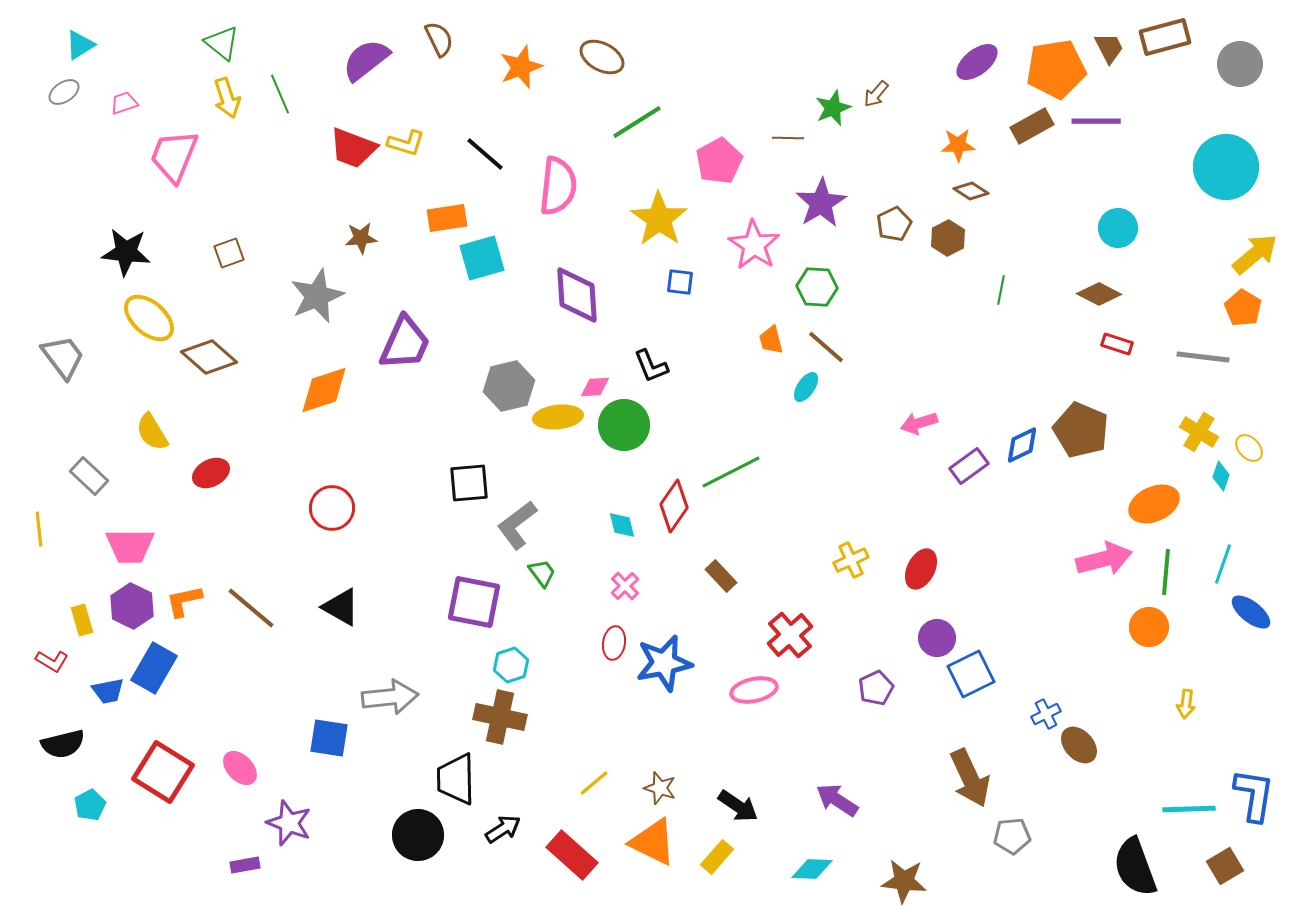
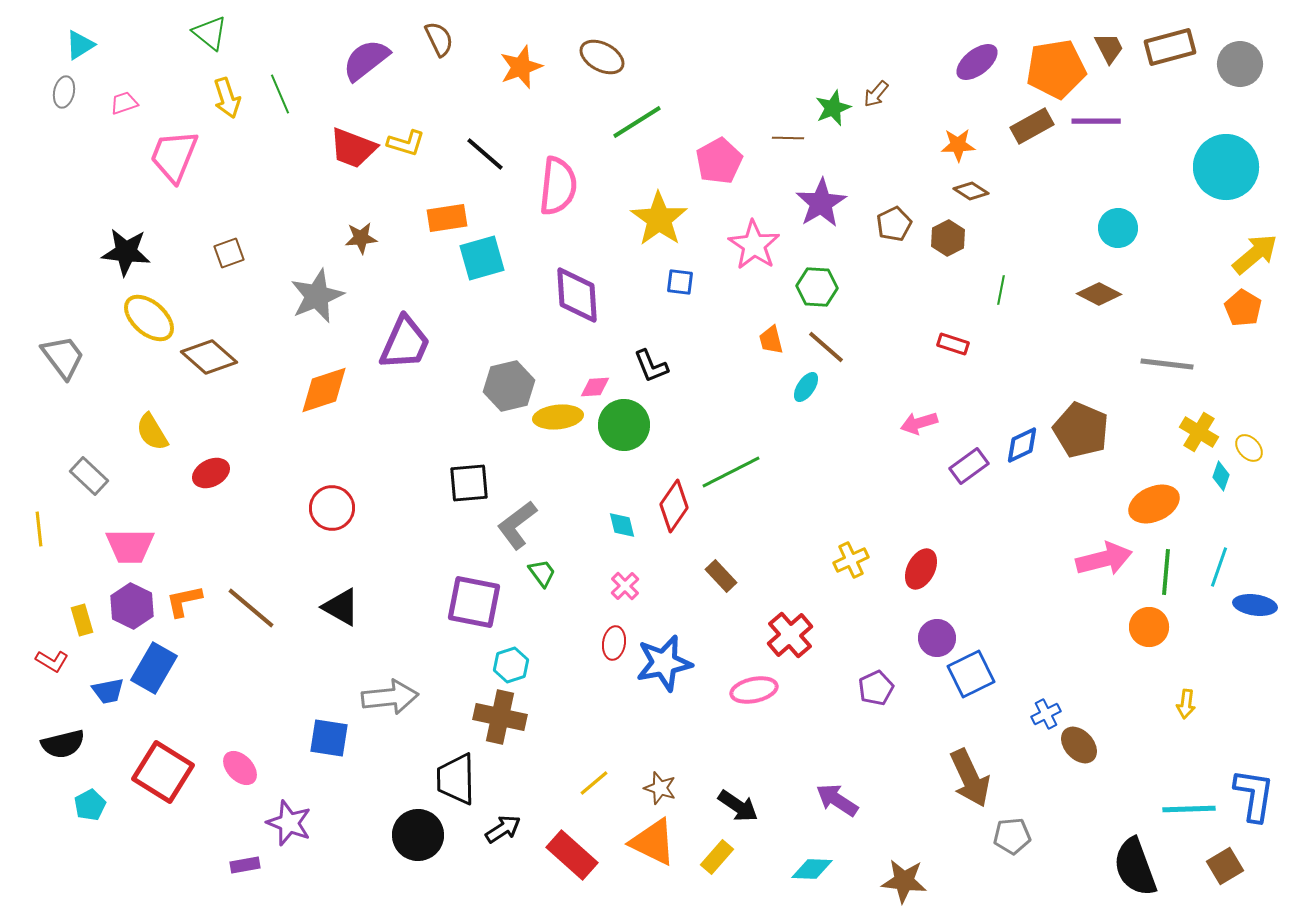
brown rectangle at (1165, 37): moved 5 px right, 10 px down
green triangle at (222, 43): moved 12 px left, 10 px up
gray ellipse at (64, 92): rotated 44 degrees counterclockwise
red rectangle at (1117, 344): moved 164 px left
gray line at (1203, 357): moved 36 px left, 7 px down
cyan line at (1223, 564): moved 4 px left, 3 px down
blue ellipse at (1251, 612): moved 4 px right, 7 px up; rotated 30 degrees counterclockwise
